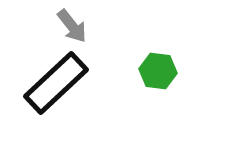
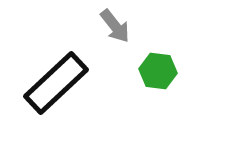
gray arrow: moved 43 px right
